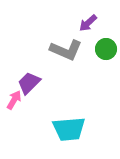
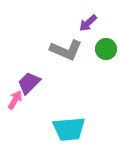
pink arrow: moved 1 px right
